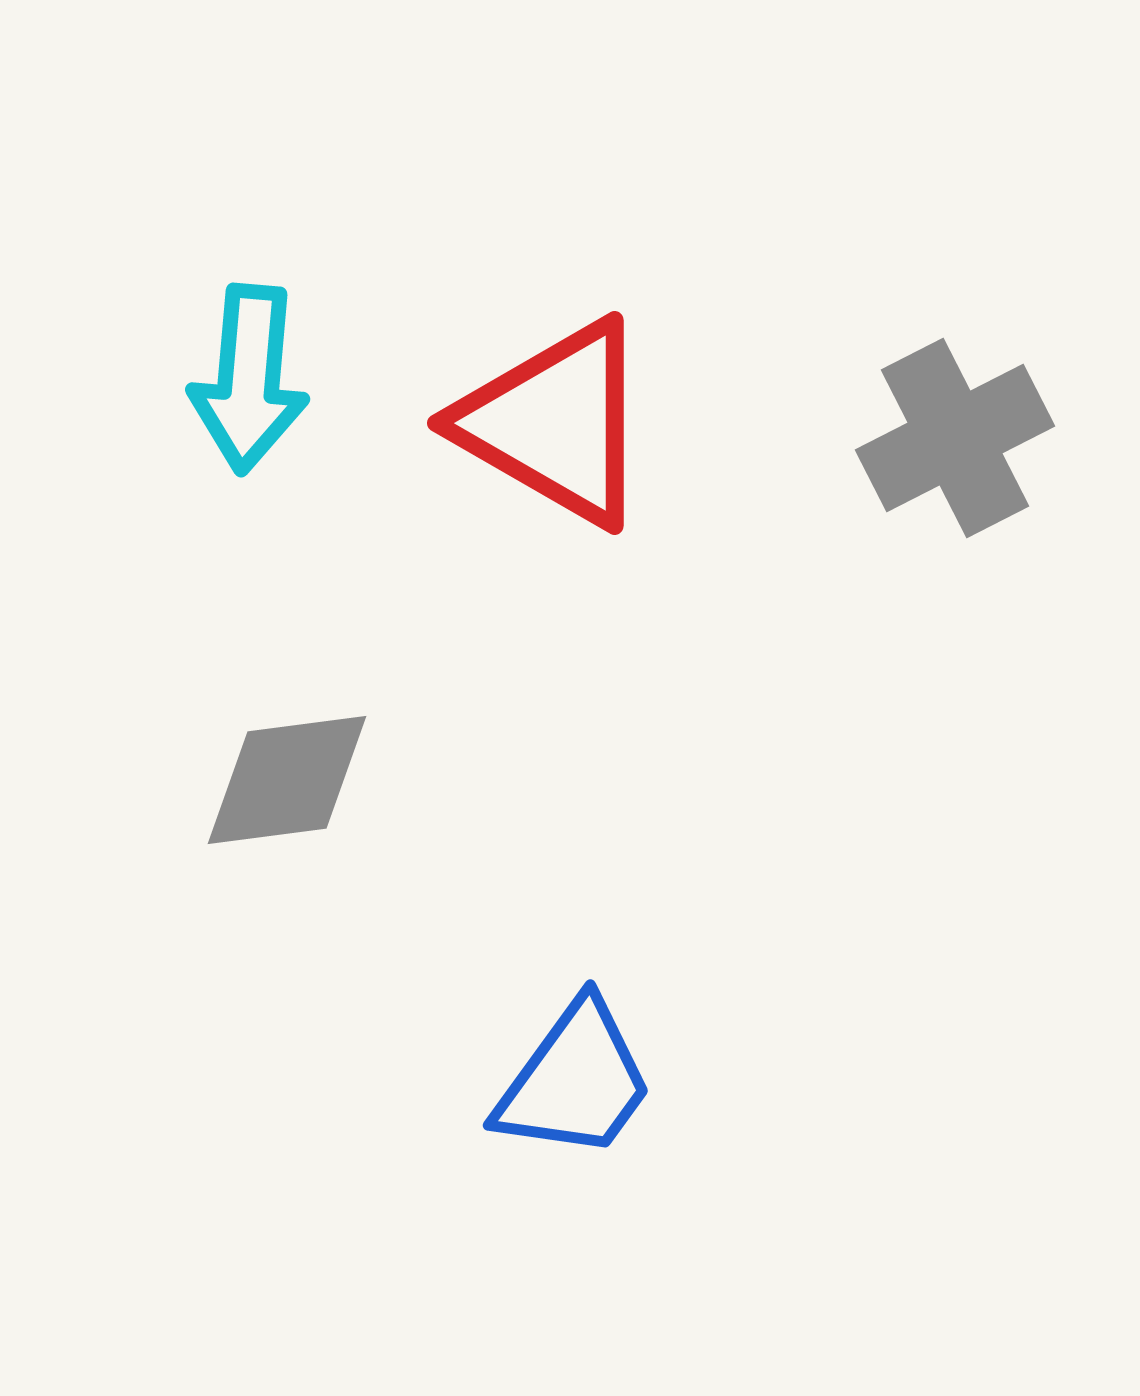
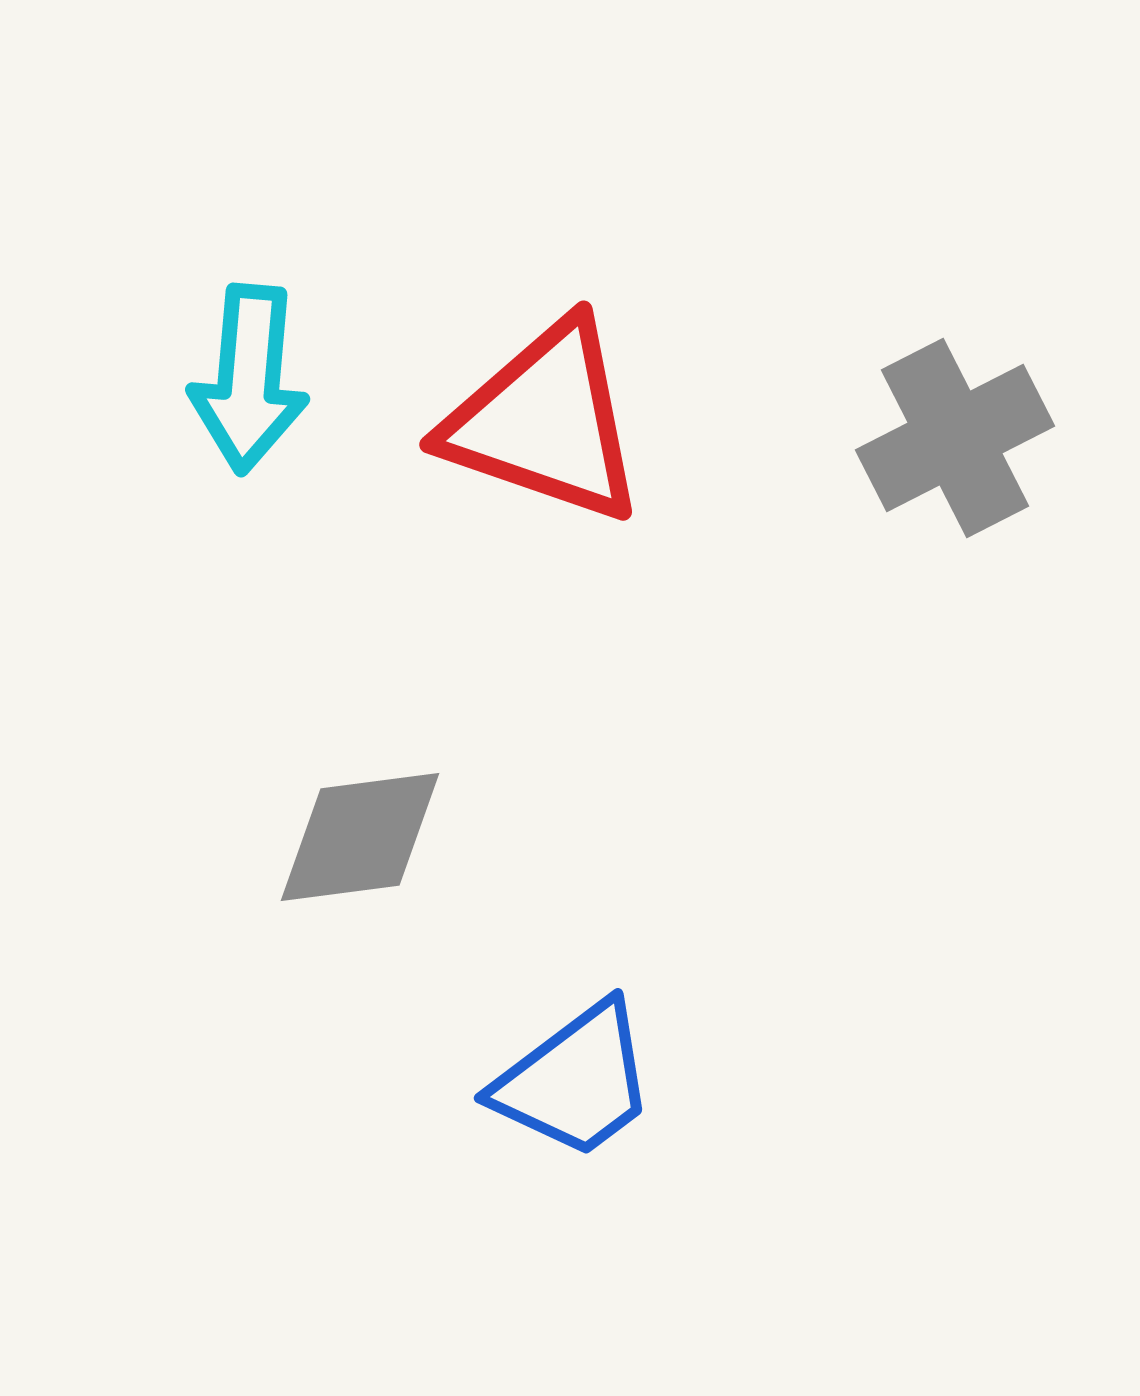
red triangle: moved 10 px left, 1 px up; rotated 11 degrees counterclockwise
gray diamond: moved 73 px right, 57 px down
blue trapezoid: rotated 17 degrees clockwise
